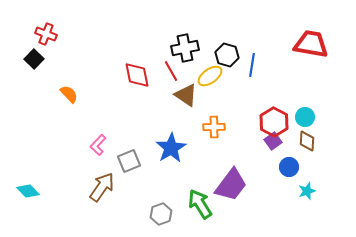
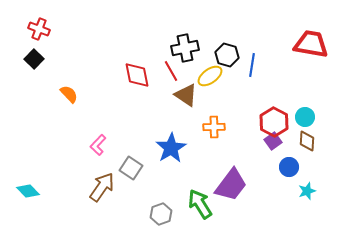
red cross: moved 7 px left, 5 px up
gray square: moved 2 px right, 7 px down; rotated 35 degrees counterclockwise
